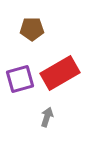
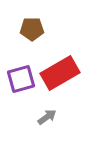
purple square: moved 1 px right
gray arrow: rotated 36 degrees clockwise
